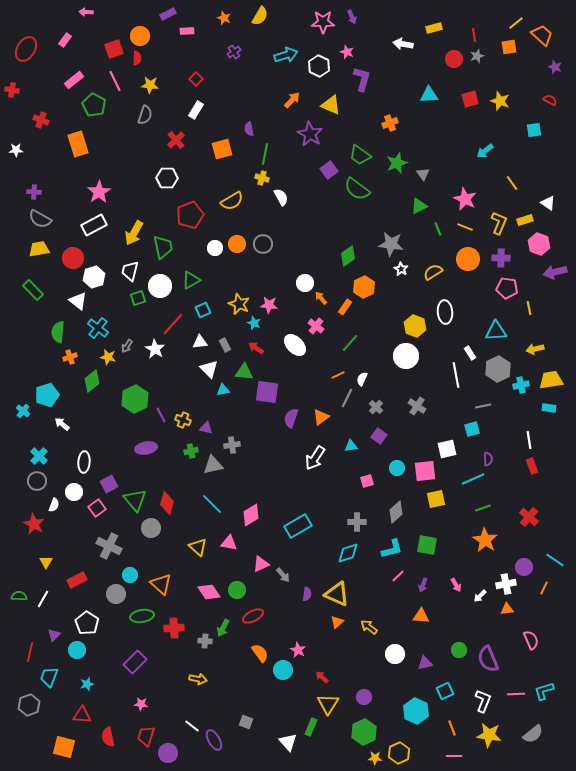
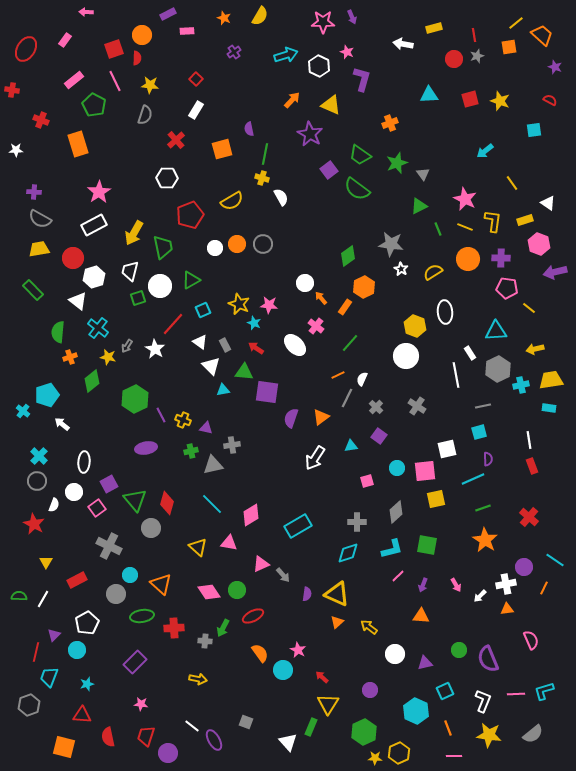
orange circle at (140, 36): moved 2 px right, 1 px up
yellow L-shape at (499, 223): moved 6 px left, 2 px up; rotated 15 degrees counterclockwise
yellow line at (529, 308): rotated 40 degrees counterclockwise
white triangle at (200, 342): rotated 42 degrees clockwise
white triangle at (209, 369): moved 2 px right, 3 px up
cyan square at (472, 429): moved 7 px right, 3 px down
white pentagon at (87, 623): rotated 10 degrees clockwise
red line at (30, 652): moved 6 px right
purple circle at (364, 697): moved 6 px right, 7 px up
orange line at (452, 728): moved 4 px left
